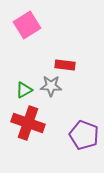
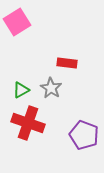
pink square: moved 10 px left, 3 px up
red rectangle: moved 2 px right, 2 px up
gray star: moved 2 px down; rotated 30 degrees clockwise
green triangle: moved 3 px left
